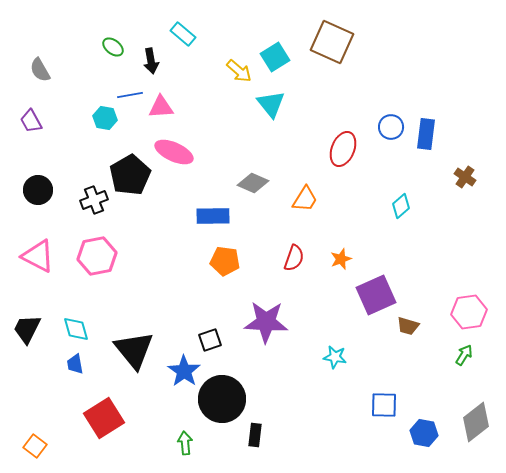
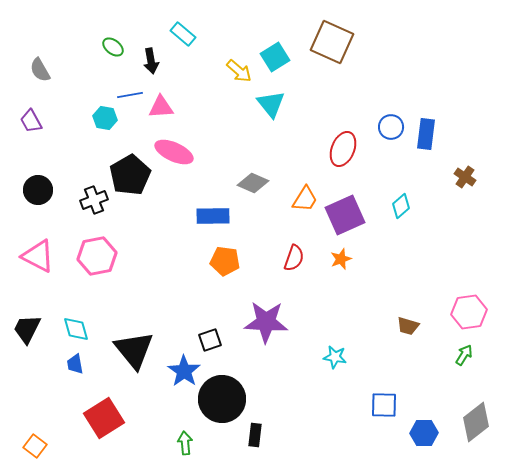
purple square at (376, 295): moved 31 px left, 80 px up
blue hexagon at (424, 433): rotated 12 degrees counterclockwise
